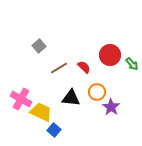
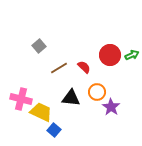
green arrow: moved 9 px up; rotated 72 degrees counterclockwise
pink cross: rotated 15 degrees counterclockwise
